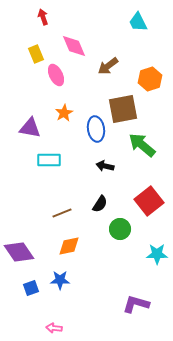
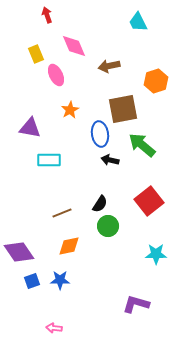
red arrow: moved 4 px right, 2 px up
brown arrow: moved 1 px right; rotated 25 degrees clockwise
orange hexagon: moved 6 px right, 2 px down
orange star: moved 6 px right, 3 px up
blue ellipse: moved 4 px right, 5 px down
black arrow: moved 5 px right, 6 px up
green circle: moved 12 px left, 3 px up
cyan star: moved 1 px left
blue square: moved 1 px right, 7 px up
